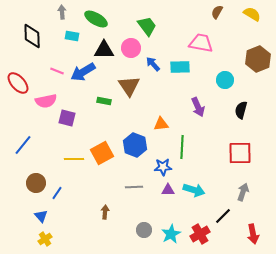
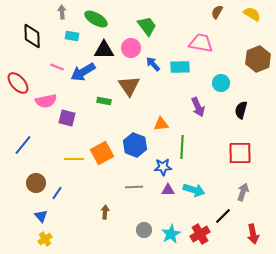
pink line at (57, 71): moved 4 px up
cyan circle at (225, 80): moved 4 px left, 3 px down
